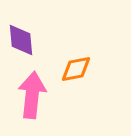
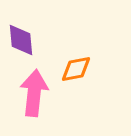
pink arrow: moved 2 px right, 2 px up
